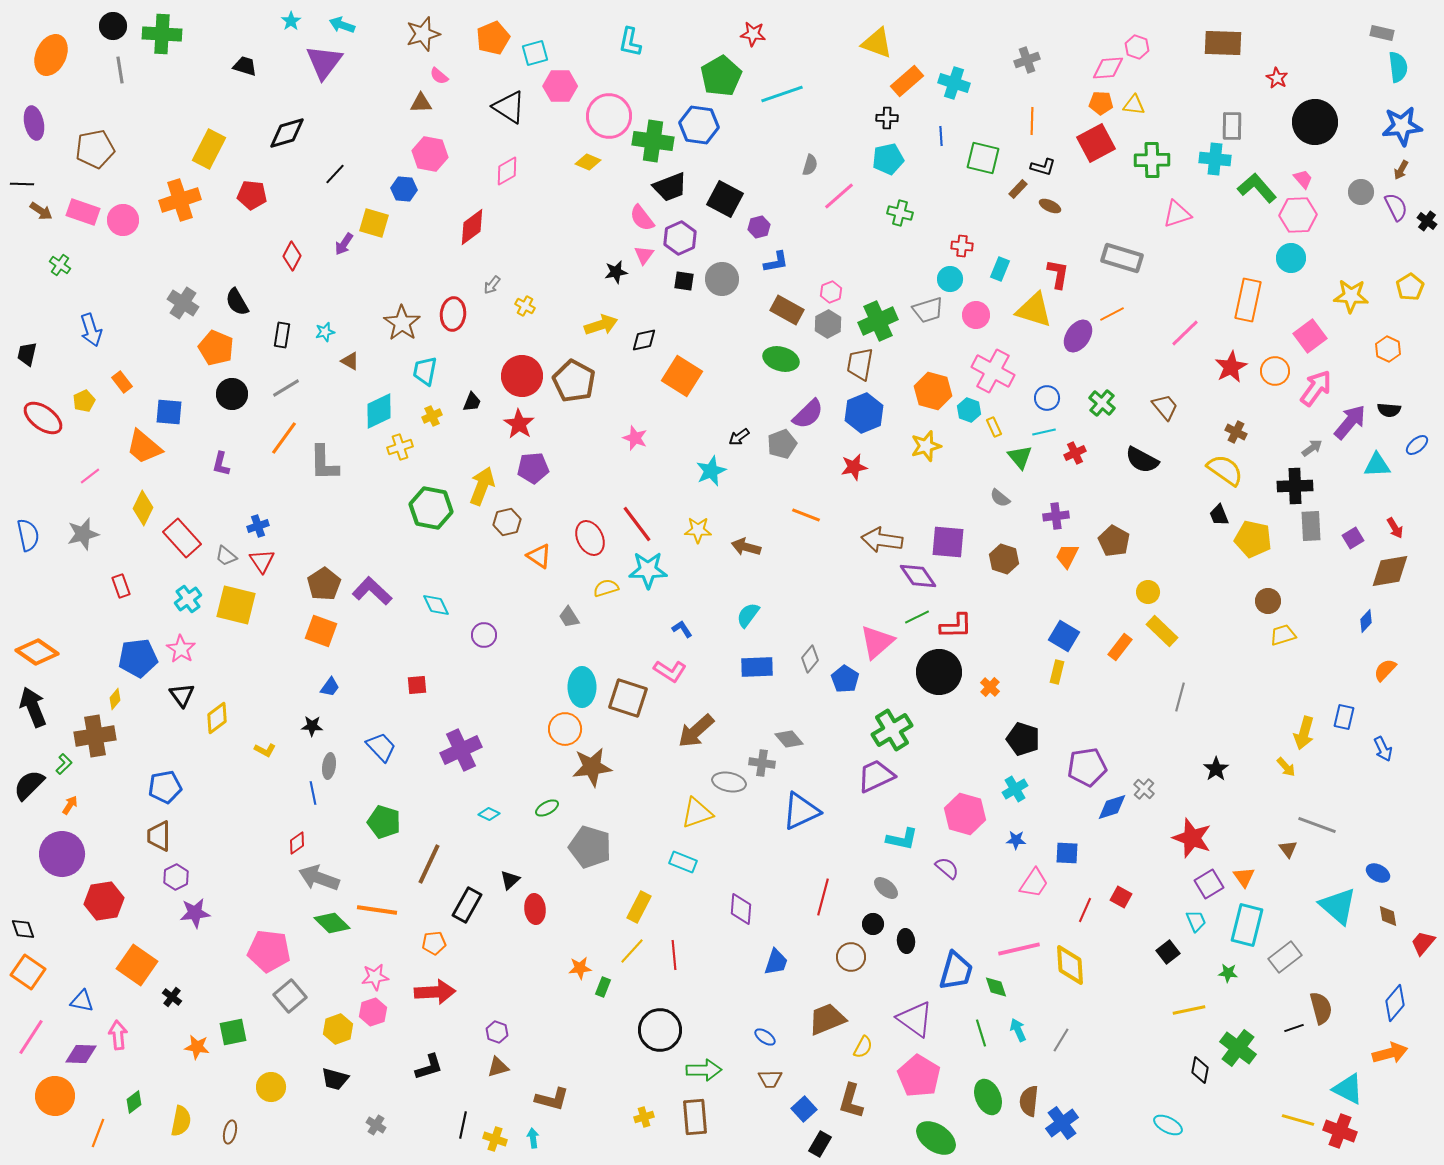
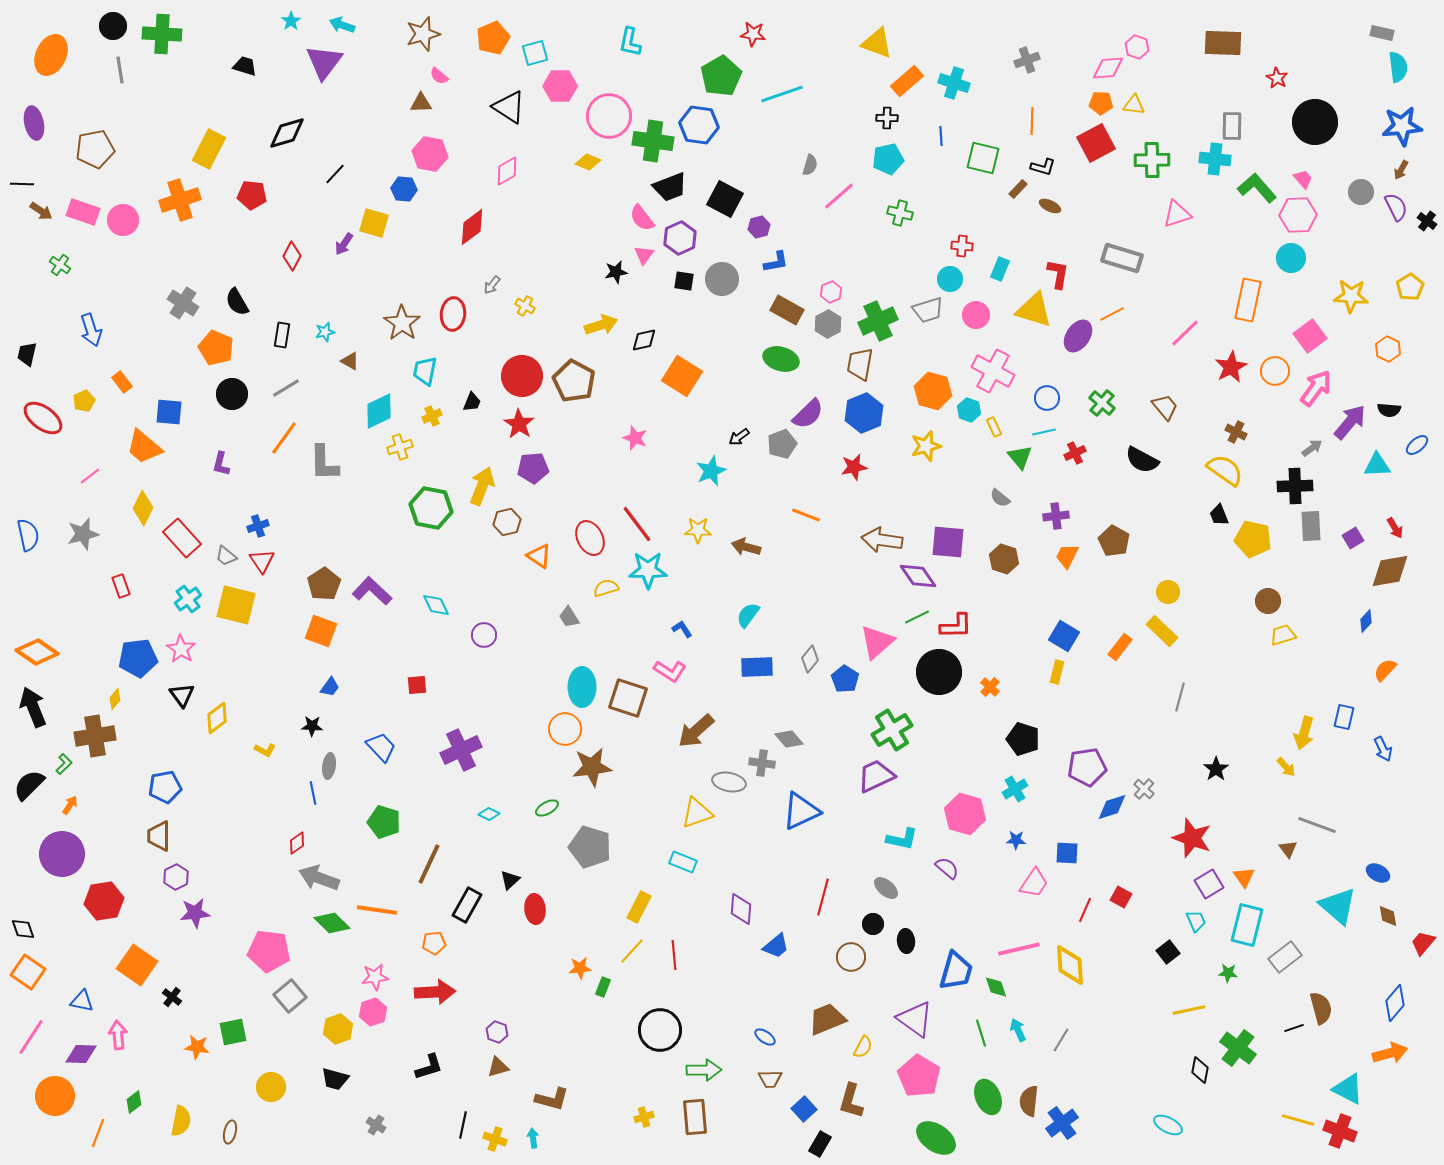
yellow circle at (1148, 592): moved 20 px right
blue trapezoid at (776, 962): moved 16 px up; rotated 32 degrees clockwise
